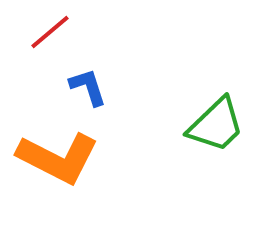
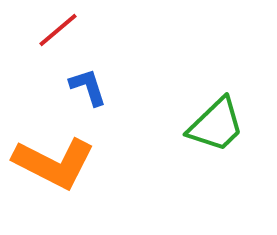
red line: moved 8 px right, 2 px up
orange L-shape: moved 4 px left, 5 px down
